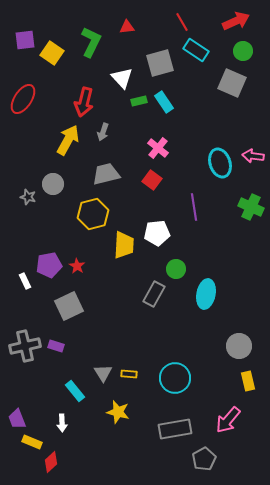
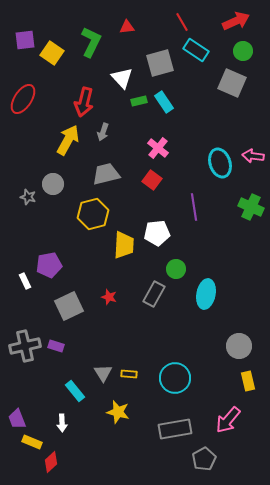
red star at (77, 266): moved 32 px right, 31 px down; rotated 14 degrees counterclockwise
